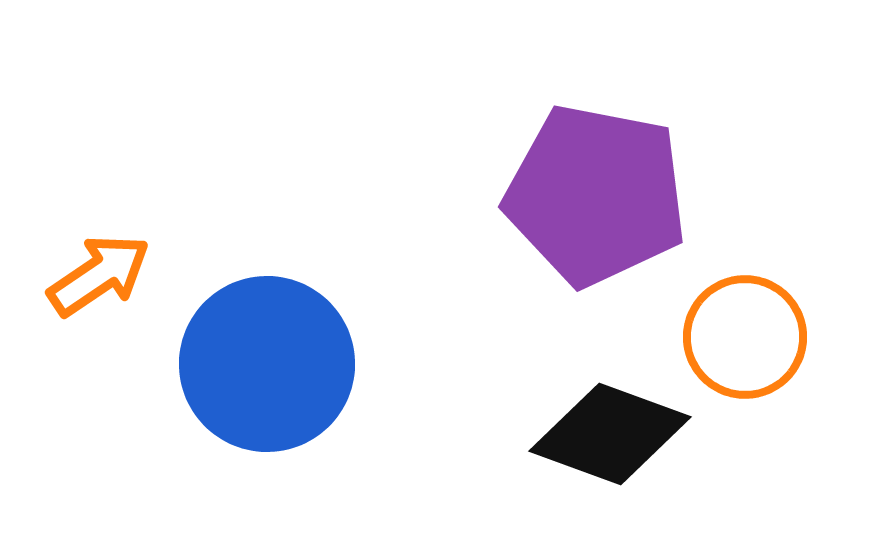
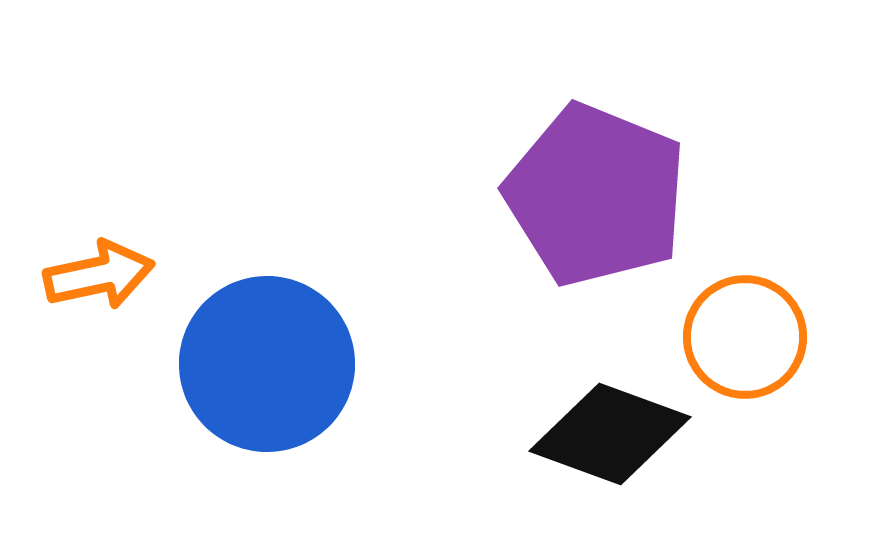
purple pentagon: rotated 11 degrees clockwise
orange arrow: rotated 22 degrees clockwise
